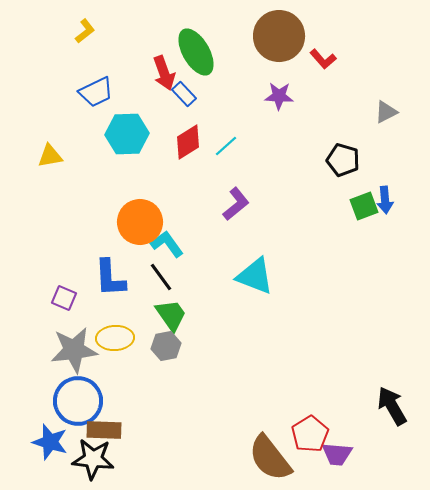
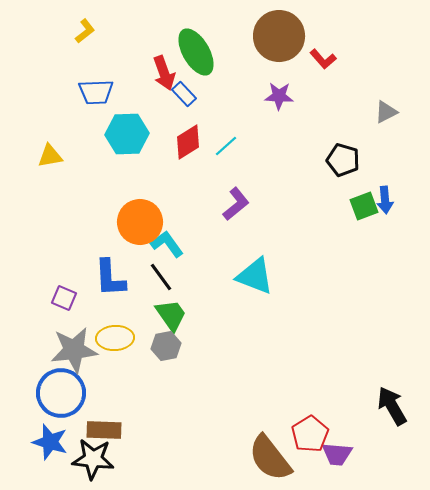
blue trapezoid: rotated 24 degrees clockwise
blue circle: moved 17 px left, 8 px up
